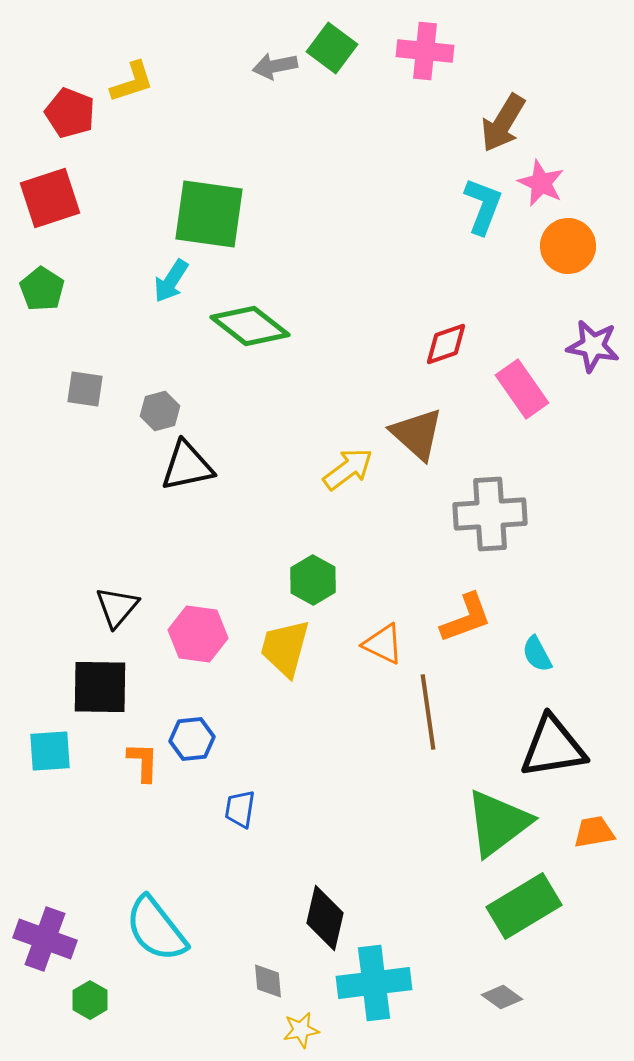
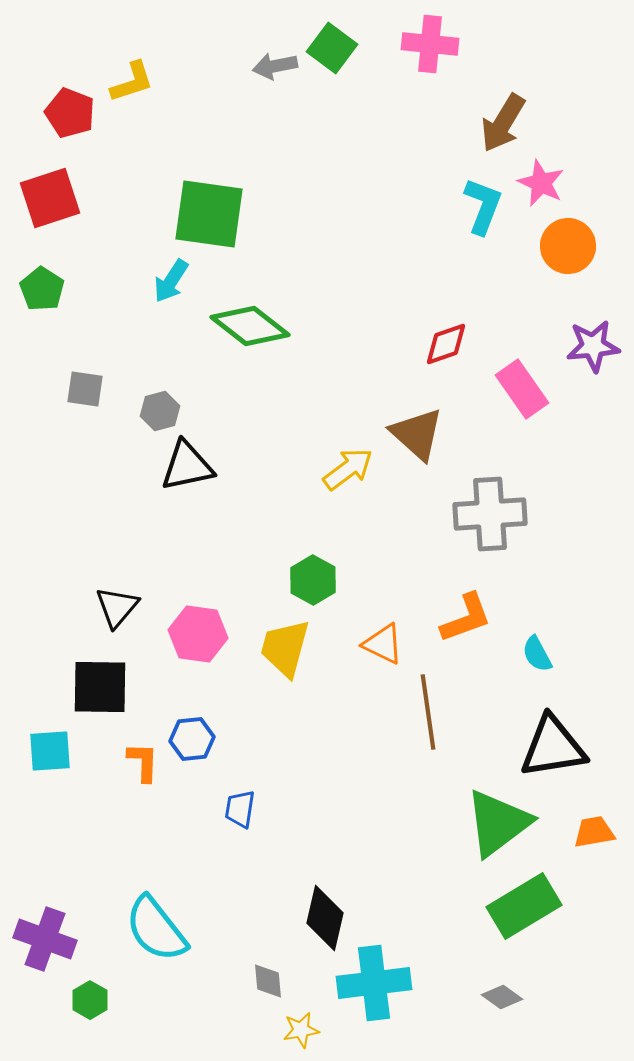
pink cross at (425, 51): moved 5 px right, 7 px up
purple star at (593, 346): rotated 16 degrees counterclockwise
